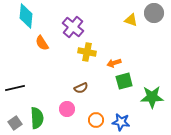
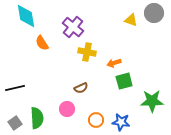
cyan diamond: rotated 15 degrees counterclockwise
green star: moved 4 px down
